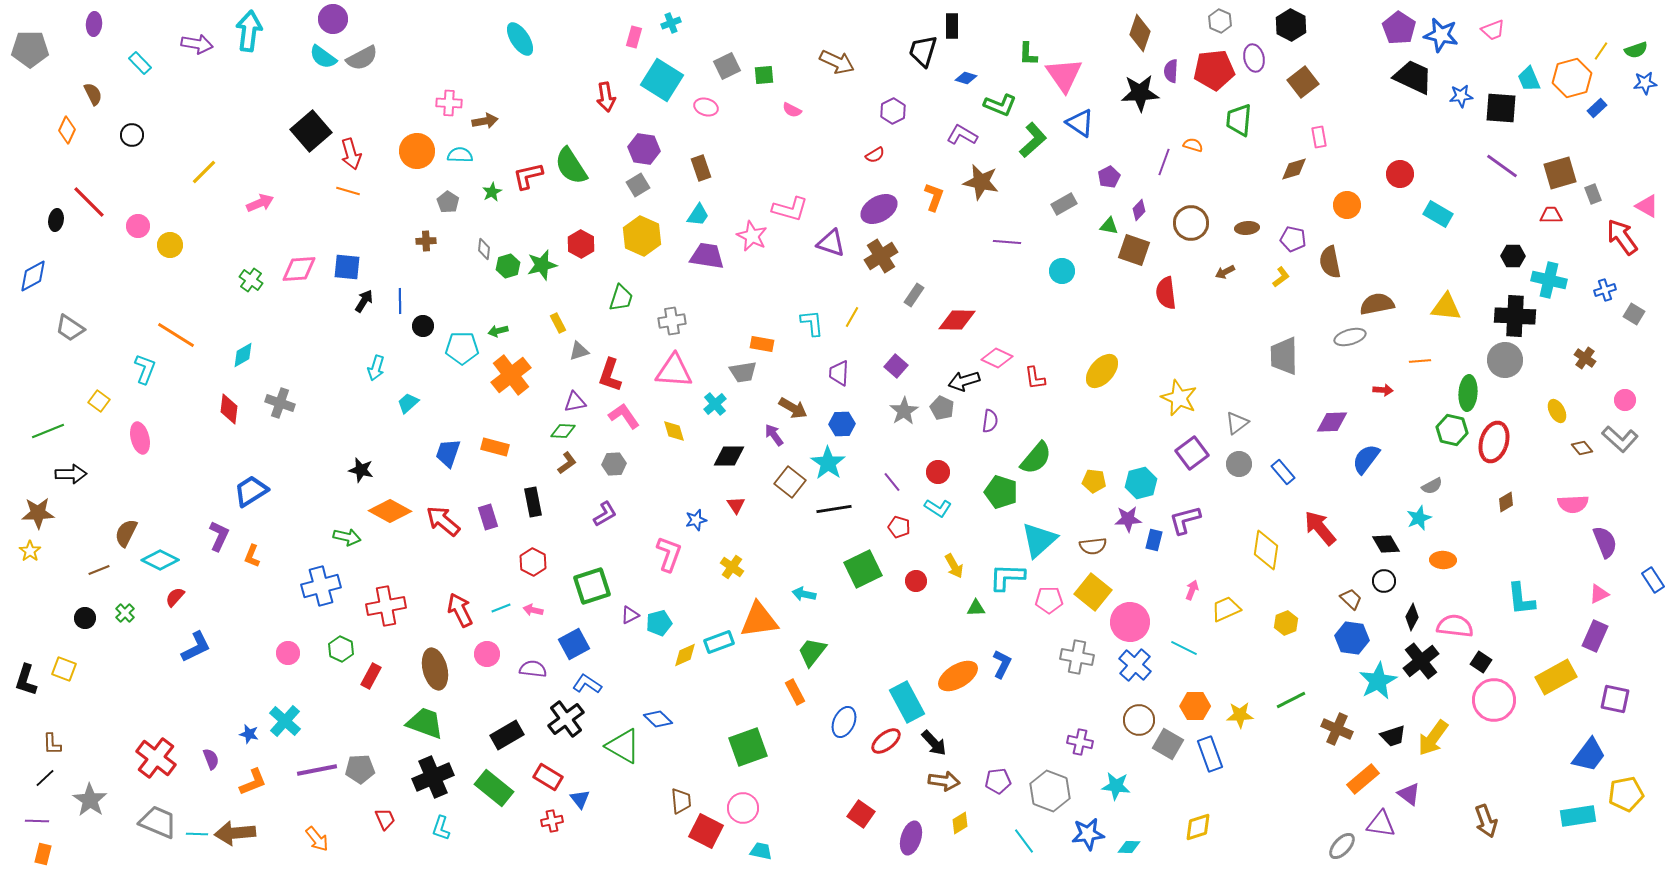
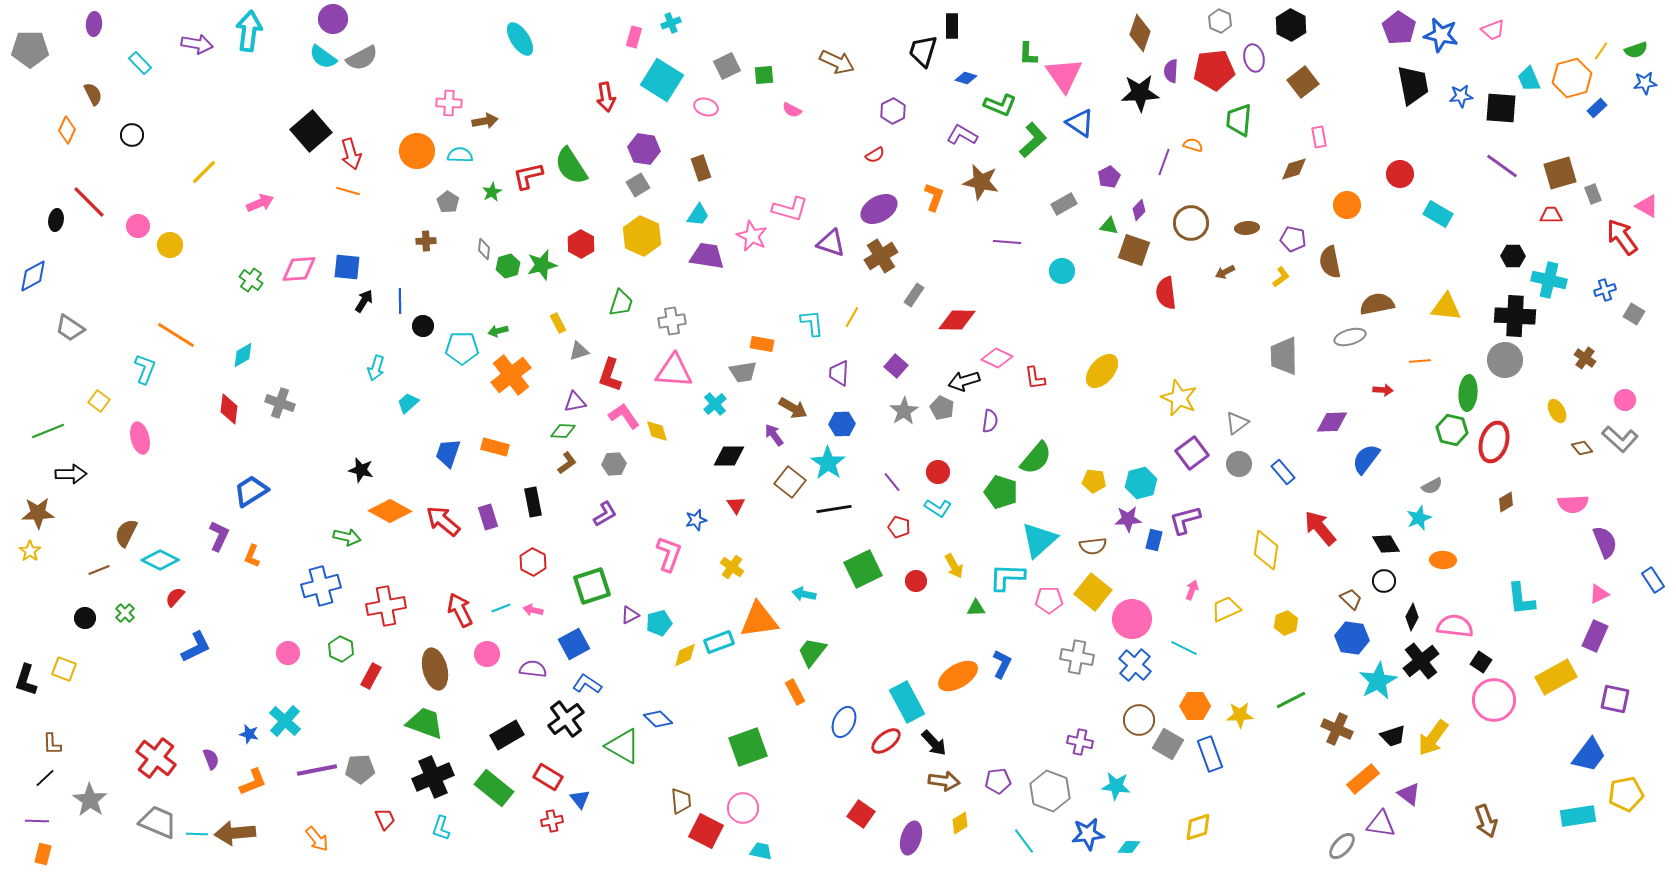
black trapezoid at (1413, 77): moved 8 px down; rotated 54 degrees clockwise
green trapezoid at (621, 298): moved 5 px down
yellow diamond at (674, 431): moved 17 px left
pink circle at (1130, 622): moved 2 px right, 3 px up
